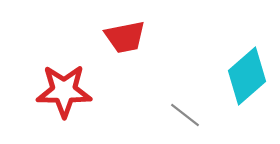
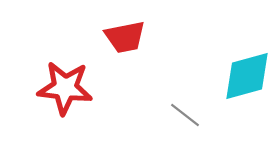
cyan diamond: rotated 26 degrees clockwise
red star: moved 1 px right, 3 px up; rotated 6 degrees clockwise
